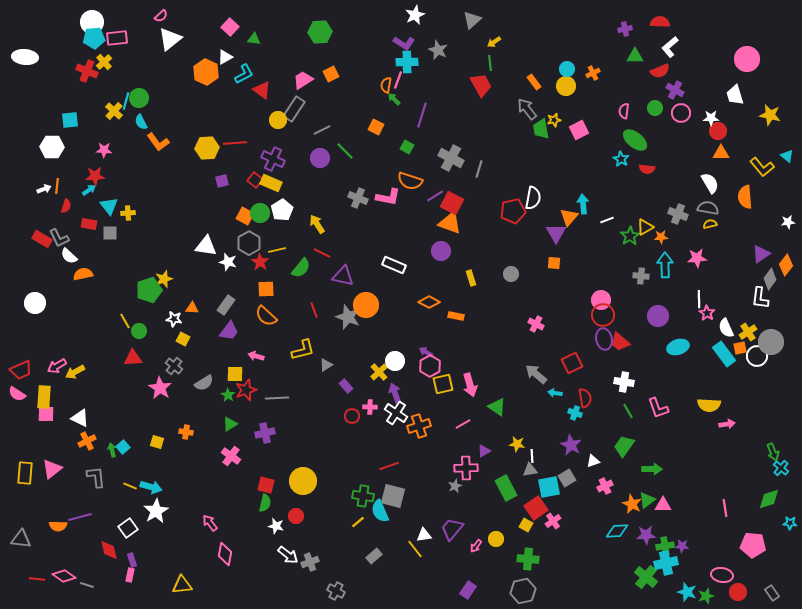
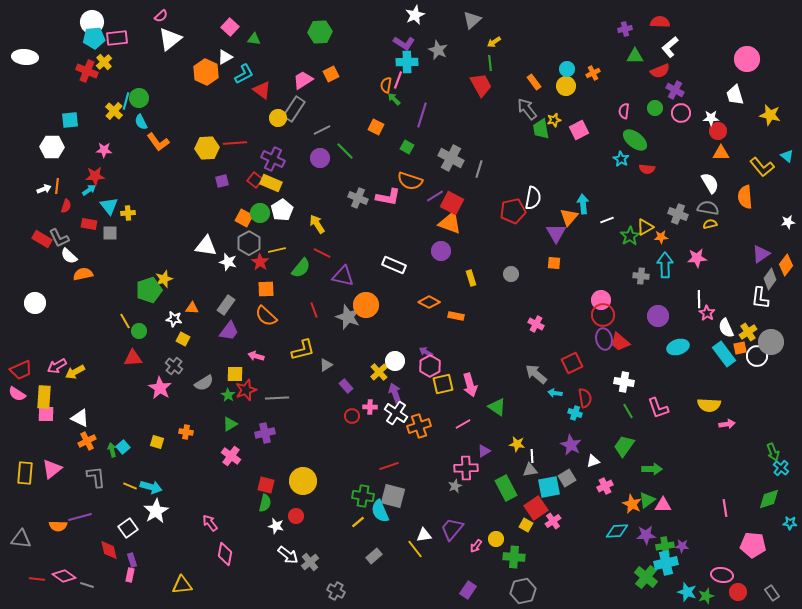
yellow circle at (278, 120): moved 2 px up
orange square at (245, 216): moved 1 px left, 2 px down
green cross at (528, 559): moved 14 px left, 2 px up
gray cross at (310, 562): rotated 18 degrees counterclockwise
